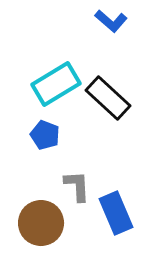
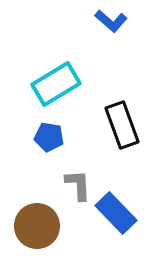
black rectangle: moved 14 px right, 27 px down; rotated 27 degrees clockwise
blue pentagon: moved 4 px right, 2 px down; rotated 12 degrees counterclockwise
gray L-shape: moved 1 px right, 1 px up
blue rectangle: rotated 21 degrees counterclockwise
brown circle: moved 4 px left, 3 px down
